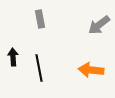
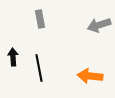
gray arrow: rotated 20 degrees clockwise
orange arrow: moved 1 px left, 6 px down
